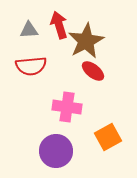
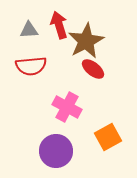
red ellipse: moved 2 px up
pink cross: rotated 20 degrees clockwise
